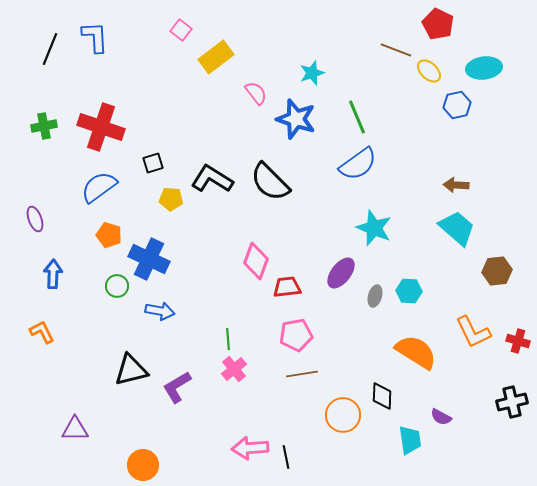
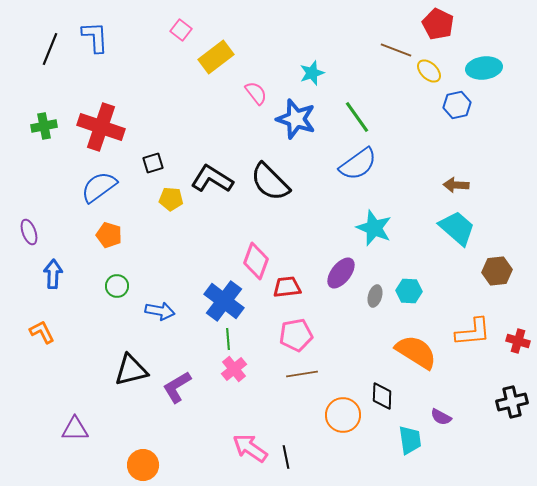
green line at (357, 117): rotated 12 degrees counterclockwise
purple ellipse at (35, 219): moved 6 px left, 13 px down
blue cross at (149, 259): moved 75 px right, 42 px down; rotated 12 degrees clockwise
orange L-shape at (473, 332): rotated 69 degrees counterclockwise
pink arrow at (250, 448): rotated 39 degrees clockwise
